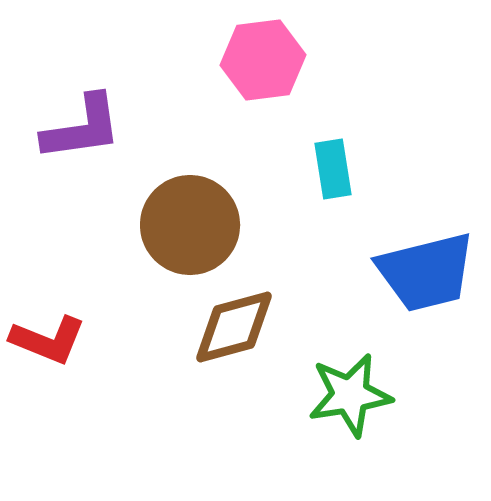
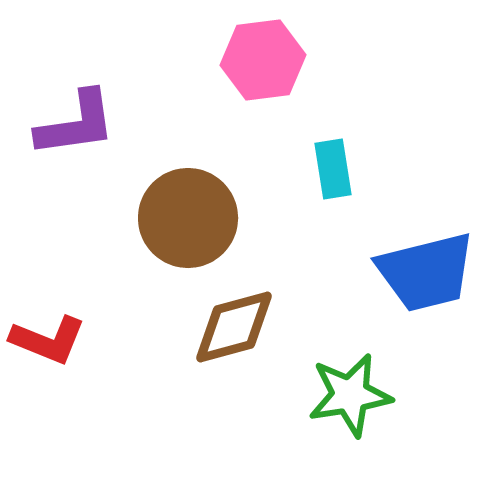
purple L-shape: moved 6 px left, 4 px up
brown circle: moved 2 px left, 7 px up
